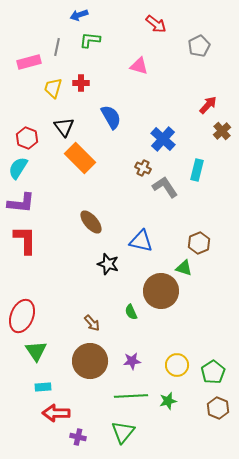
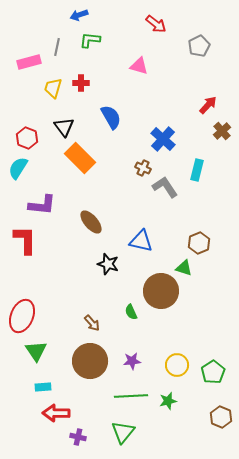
purple L-shape at (21, 203): moved 21 px right, 2 px down
brown hexagon at (218, 408): moved 3 px right, 9 px down
